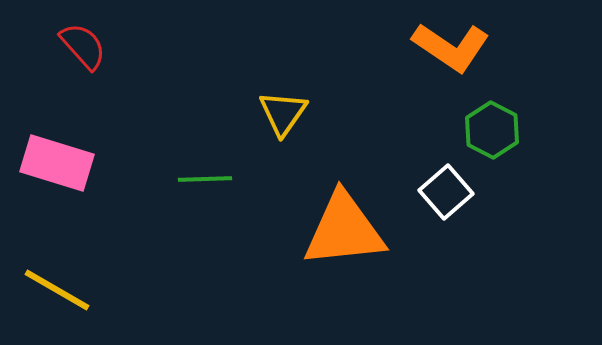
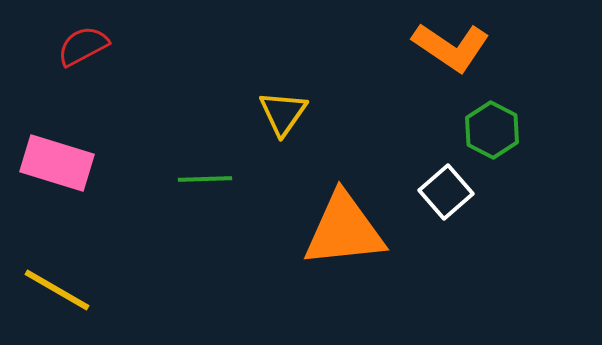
red semicircle: rotated 76 degrees counterclockwise
